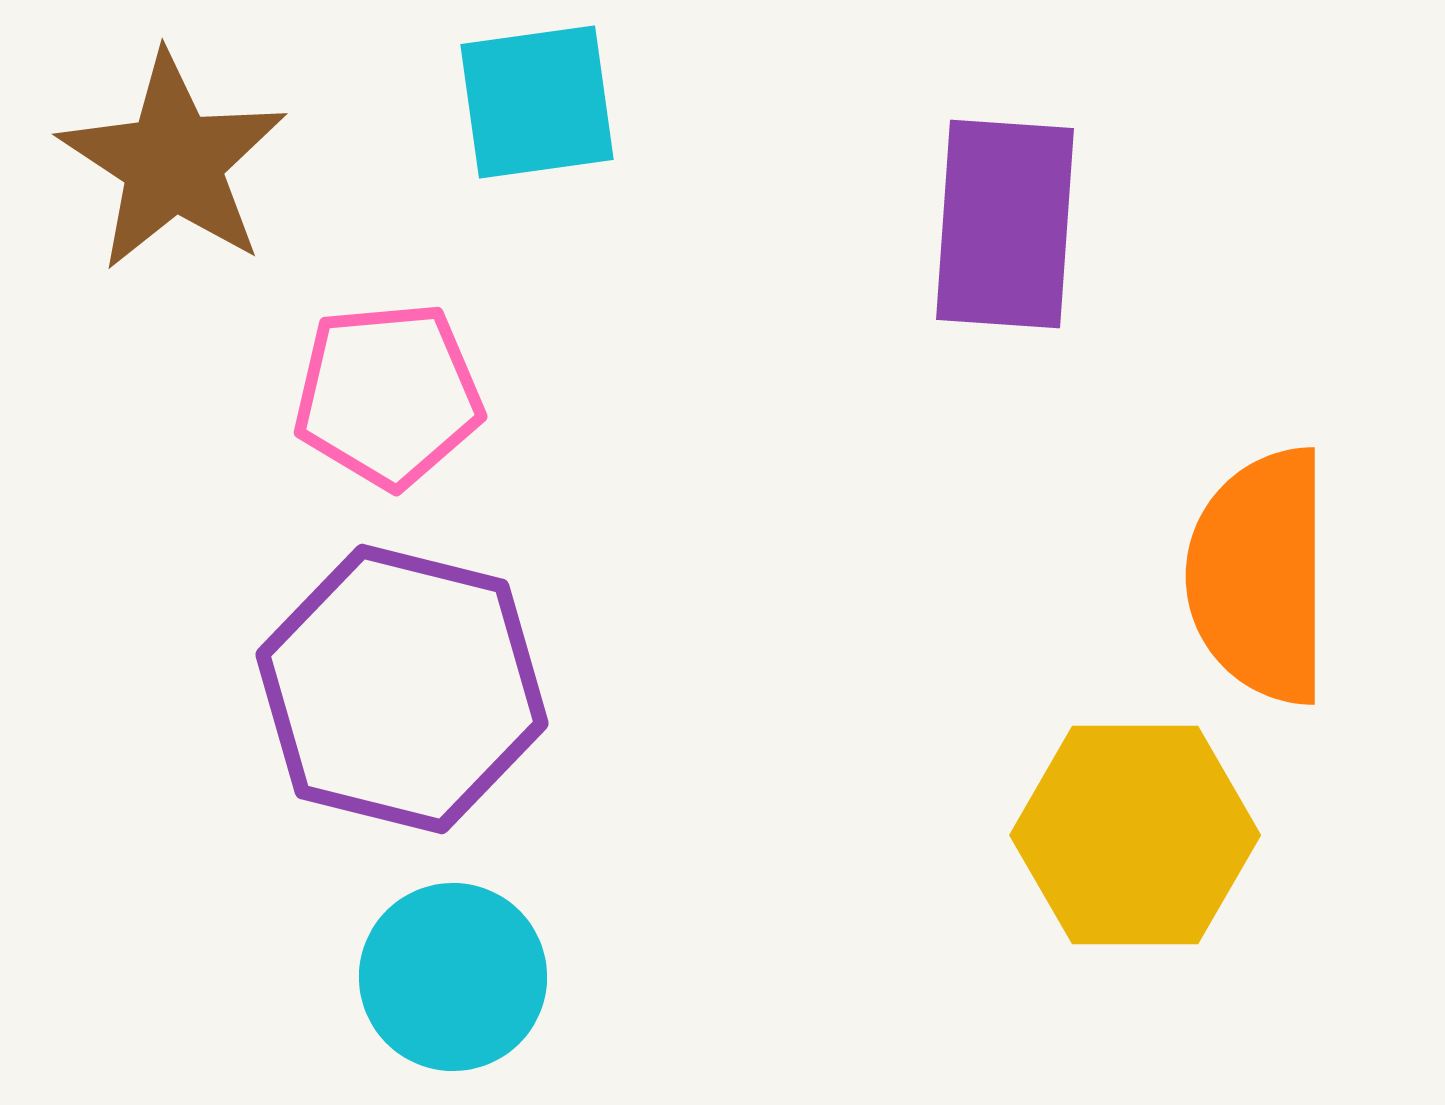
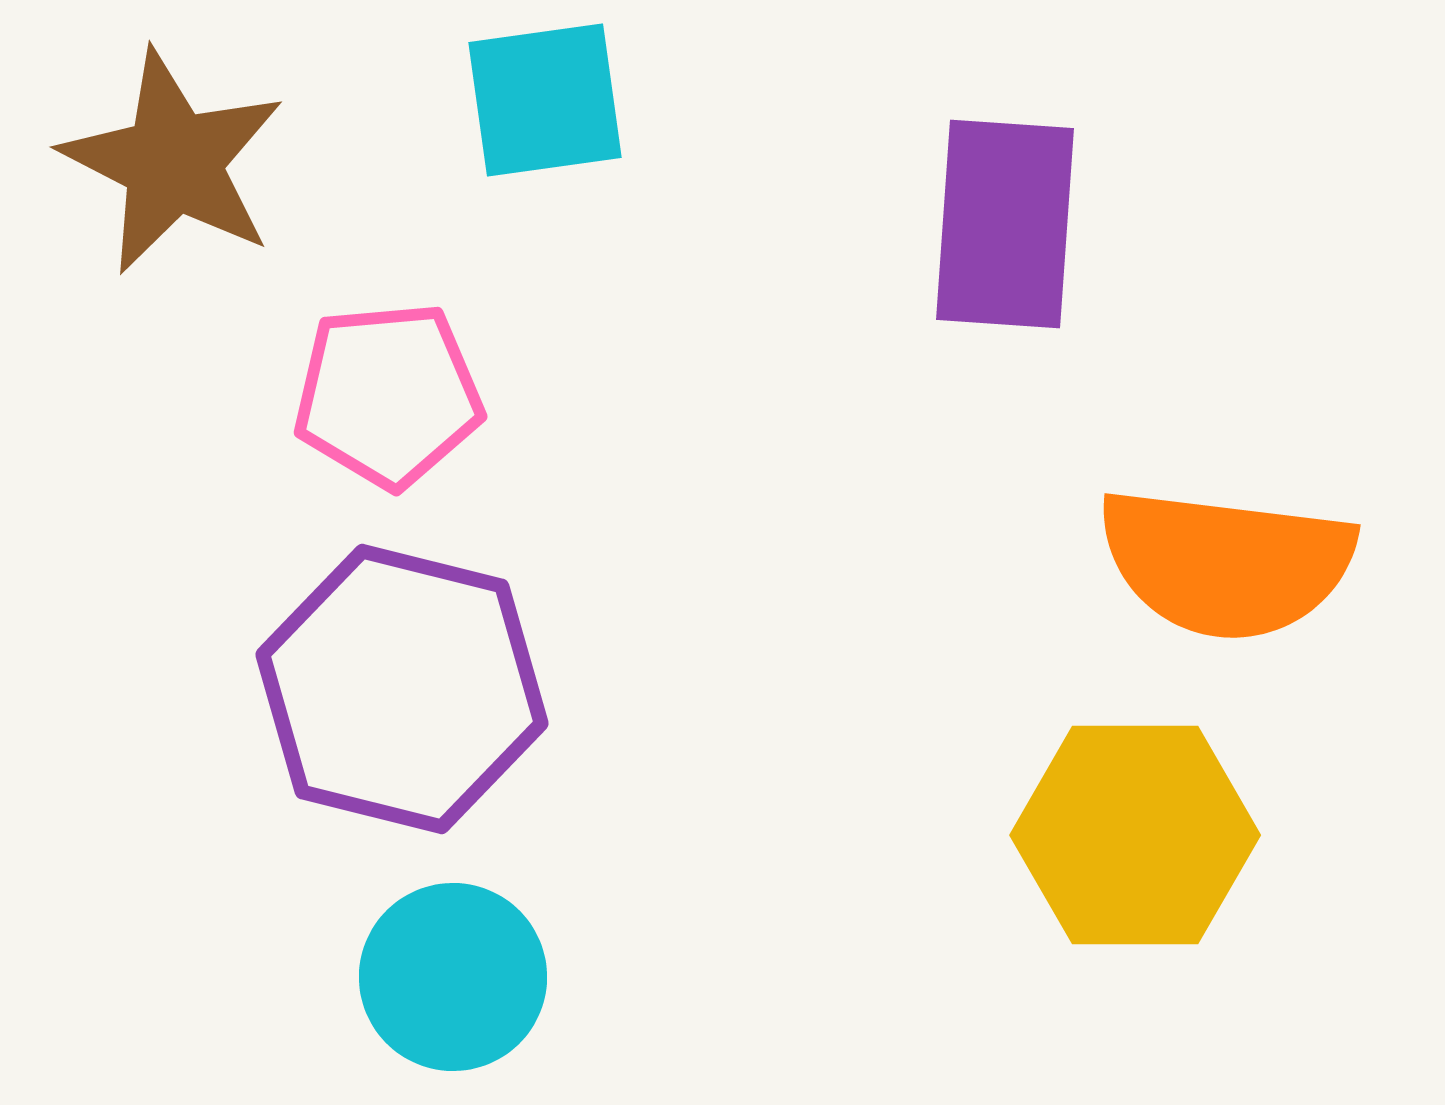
cyan square: moved 8 px right, 2 px up
brown star: rotated 6 degrees counterclockwise
orange semicircle: moved 34 px left, 13 px up; rotated 83 degrees counterclockwise
